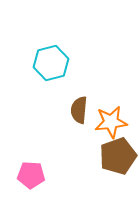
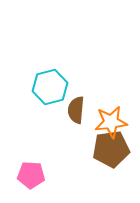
cyan hexagon: moved 1 px left, 24 px down
brown semicircle: moved 3 px left
brown pentagon: moved 7 px left, 7 px up; rotated 12 degrees clockwise
